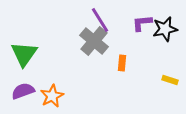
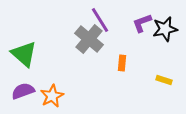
purple L-shape: rotated 15 degrees counterclockwise
gray cross: moved 5 px left, 2 px up
green triangle: rotated 24 degrees counterclockwise
yellow rectangle: moved 6 px left
